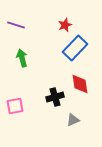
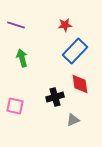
red star: rotated 16 degrees clockwise
blue rectangle: moved 3 px down
pink square: rotated 24 degrees clockwise
